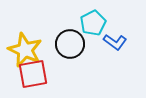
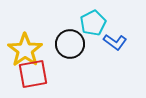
yellow star: rotated 12 degrees clockwise
